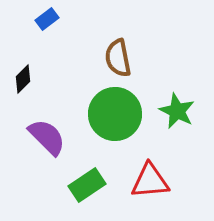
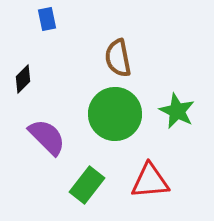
blue rectangle: rotated 65 degrees counterclockwise
green rectangle: rotated 18 degrees counterclockwise
